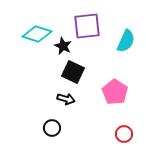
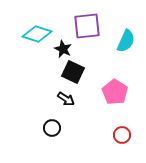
black star: moved 3 px down
black arrow: rotated 18 degrees clockwise
red circle: moved 2 px left, 1 px down
